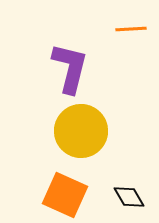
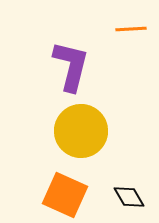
purple L-shape: moved 1 px right, 2 px up
